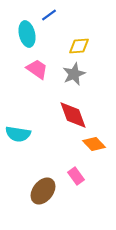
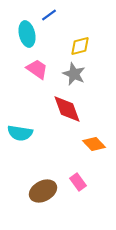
yellow diamond: moved 1 px right; rotated 10 degrees counterclockwise
gray star: rotated 25 degrees counterclockwise
red diamond: moved 6 px left, 6 px up
cyan semicircle: moved 2 px right, 1 px up
pink rectangle: moved 2 px right, 6 px down
brown ellipse: rotated 24 degrees clockwise
